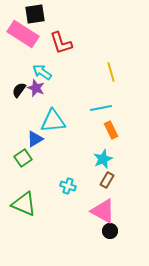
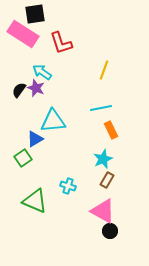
yellow line: moved 7 px left, 2 px up; rotated 36 degrees clockwise
green triangle: moved 11 px right, 3 px up
